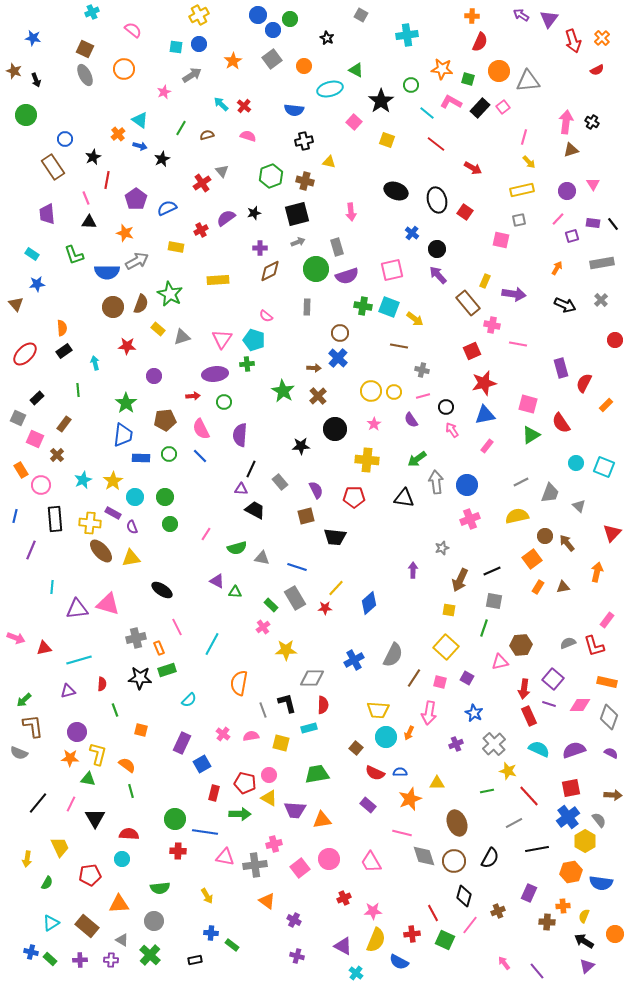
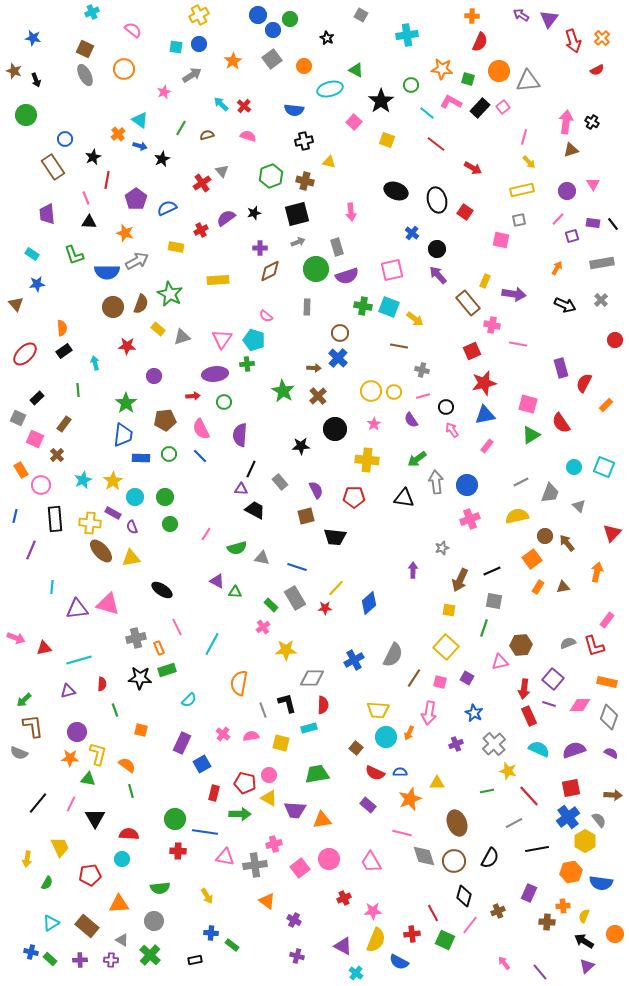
cyan circle at (576, 463): moved 2 px left, 4 px down
purple line at (537, 971): moved 3 px right, 1 px down
